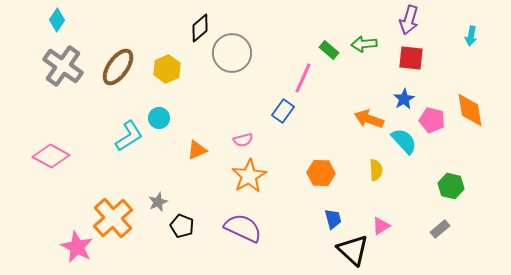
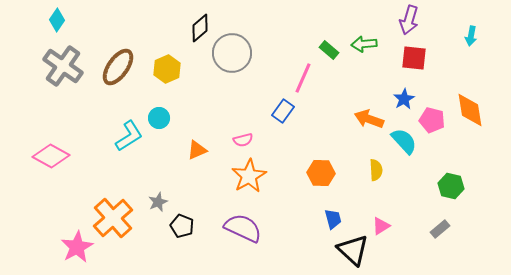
red square: moved 3 px right
pink star: rotated 16 degrees clockwise
